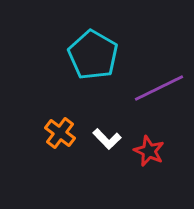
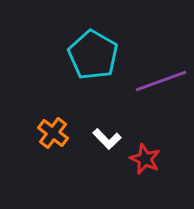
purple line: moved 2 px right, 7 px up; rotated 6 degrees clockwise
orange cross: moved 7 px left
red star: moved 4 px left, 8 px down
